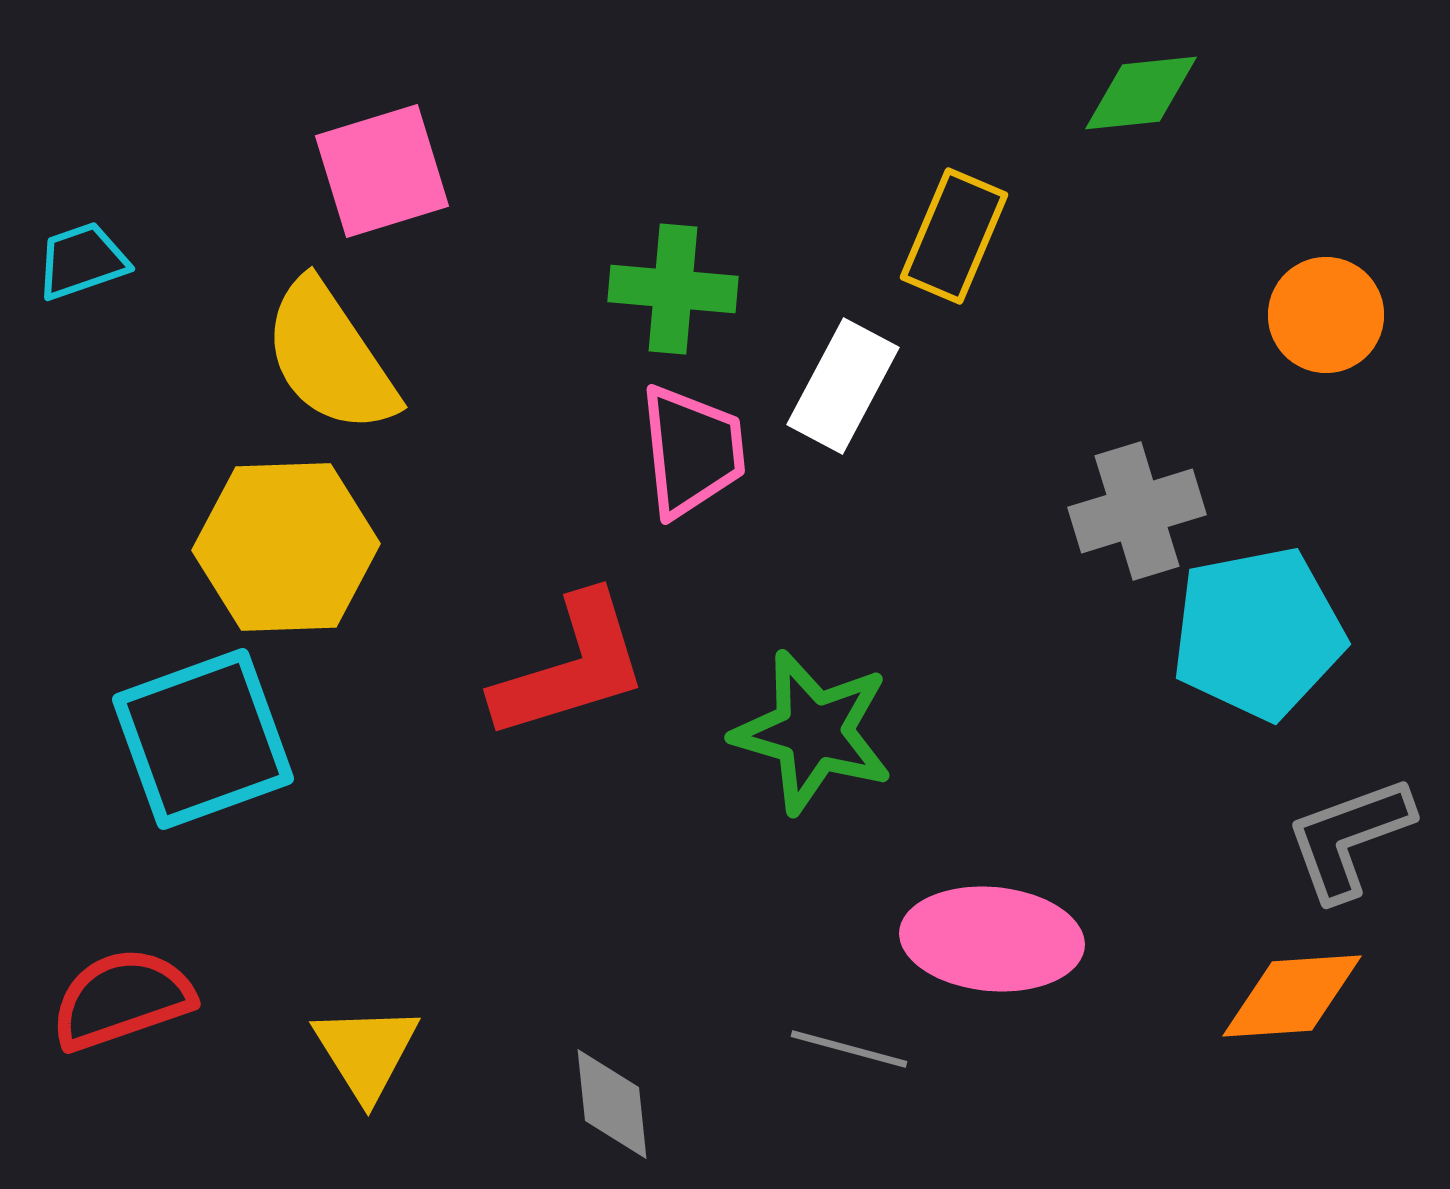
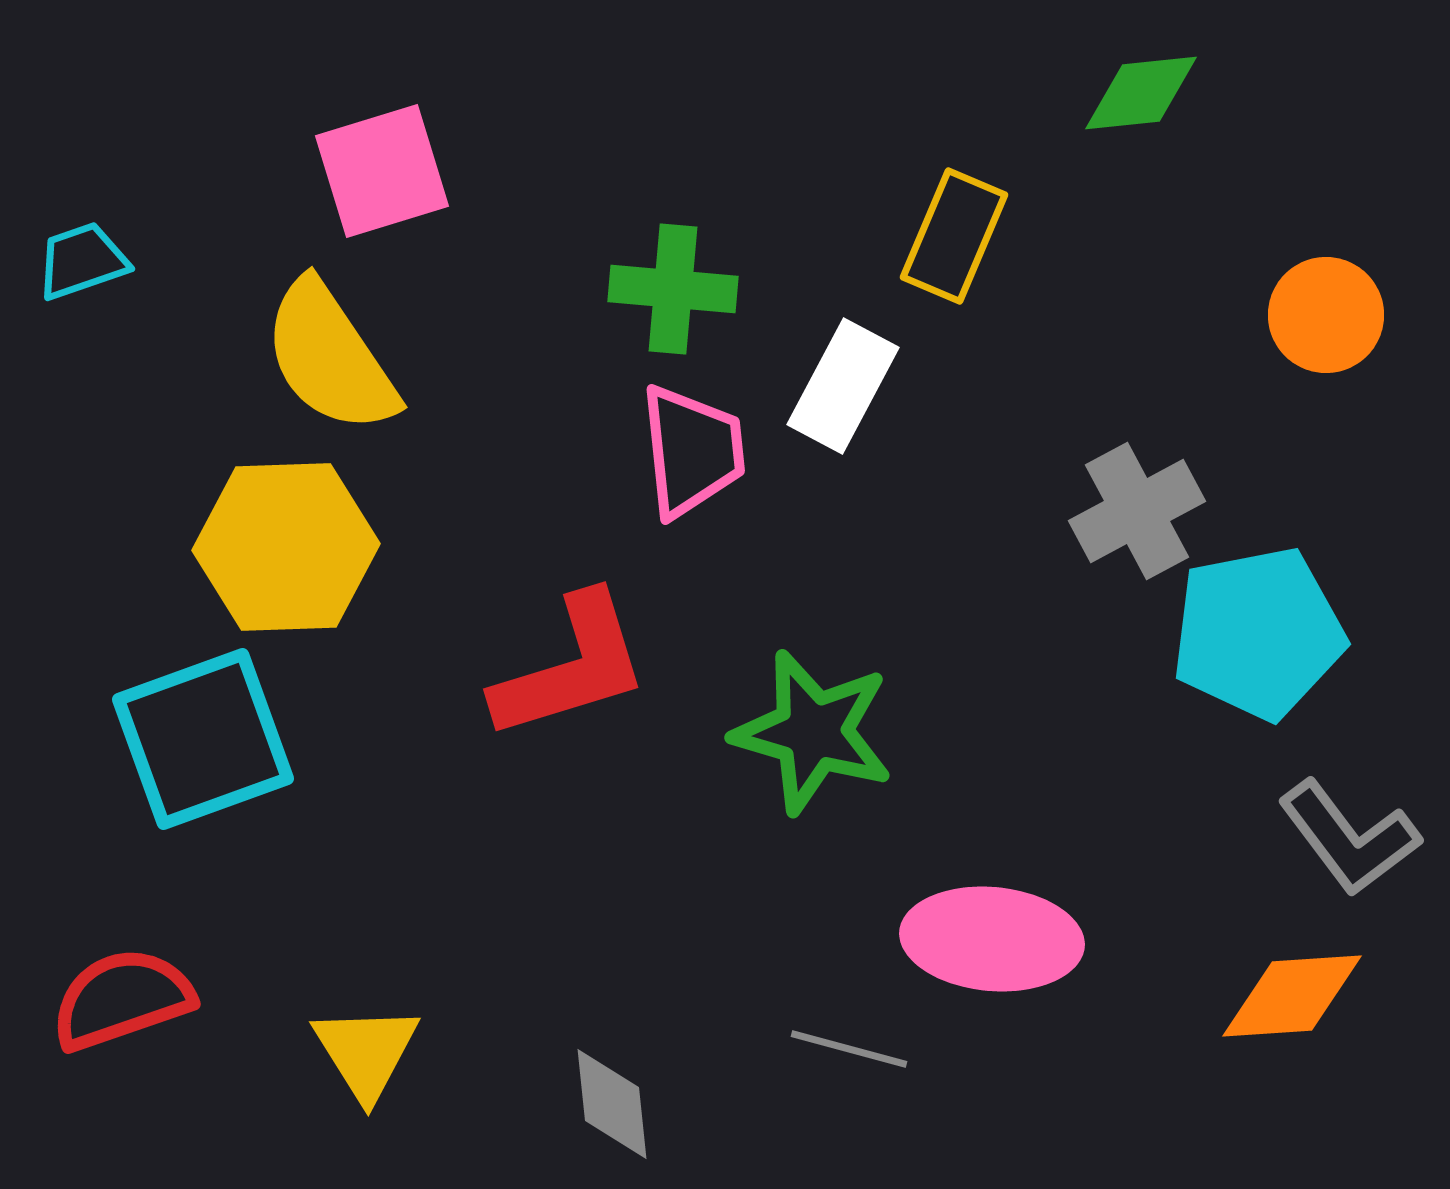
gray cross: rotated 11 degrees counterclockwise
gray L-shape: rotated 107 degrees counterclockwise
